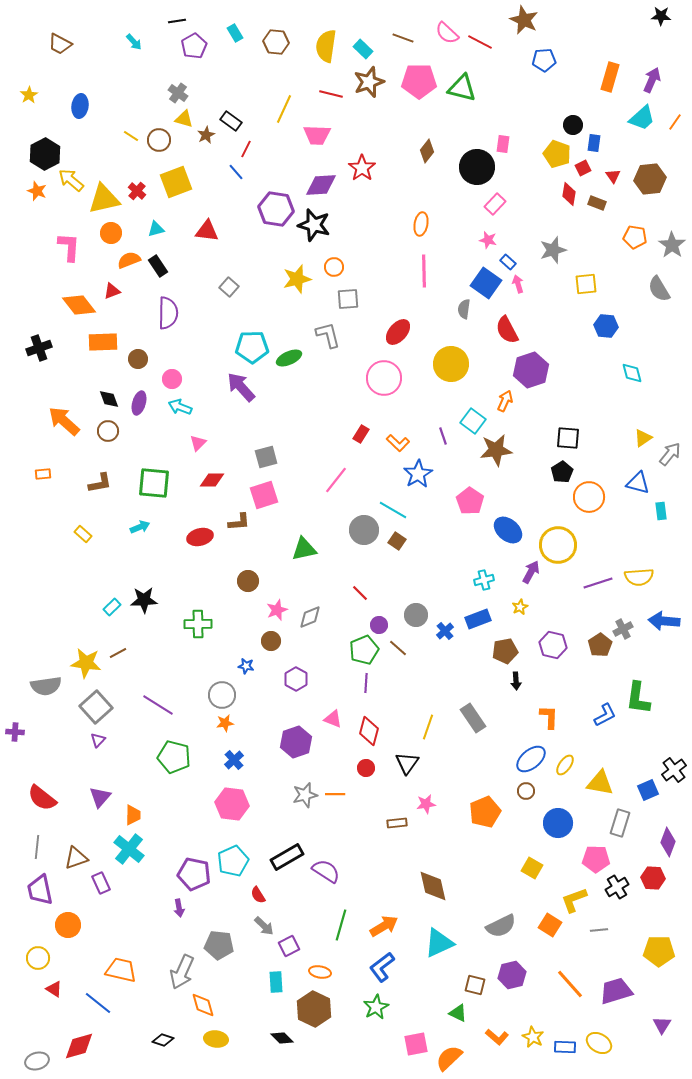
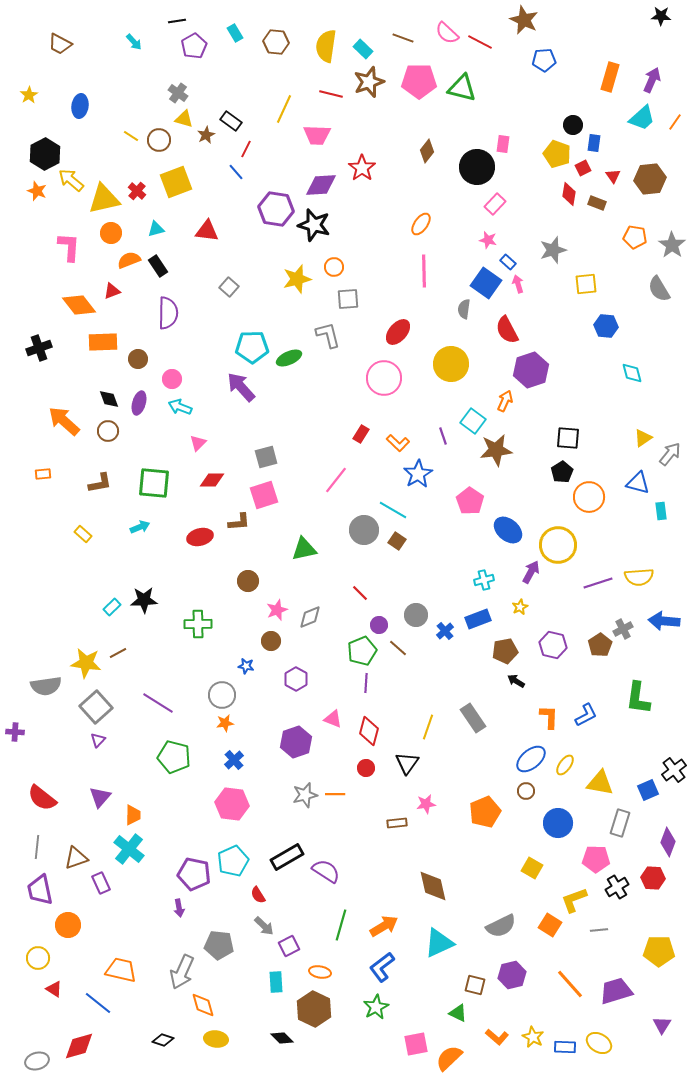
orange ellipse at (421, 224): rotated 25 degrees clockwise
green pentagon at (364, 650): moved 2 px left, 1 px down
black arrow at (516, 681): rotated 126 degrees clockwise
purple line at (158, 705): moved 2 px up
blue L-shape at (605, 715): moved 19 px left
